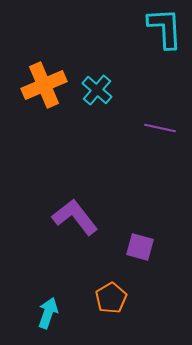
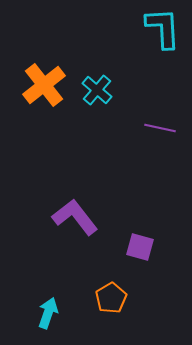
cyan L-shape: moved 2 px left
orange cross: rotated 15 degrees counterclockwise
